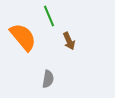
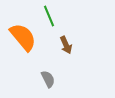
brown arrow: moved 3 px left, 4 px down
gray semicircle: rotated 36 degrees counterclockwise
